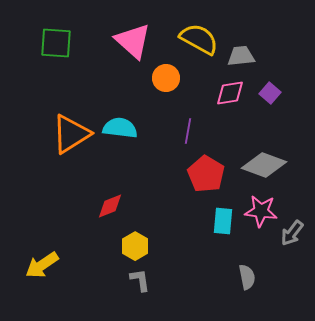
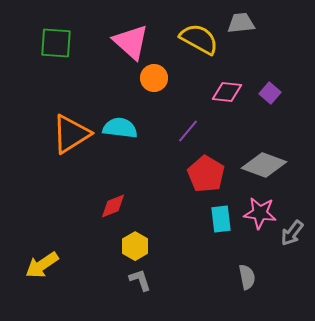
pink triangle: moved 2 px left, 1 px down
gray trapezoid: moved 33 px up
orange circle: moved 12 px left
pink diamond: moved 3 px left, 1 px up; rotated 16 degrees clockwise
purple line: rotated 30 degrees clockwise
red diamond: moved 3 px right
pink star: moved 1 px left, 2 px down
cyan rectangle: moved 2 px left, 2 px up; rotated 12 degrees counterclockwise
gray L-shape: rotated 10 degrees counterclockwise
